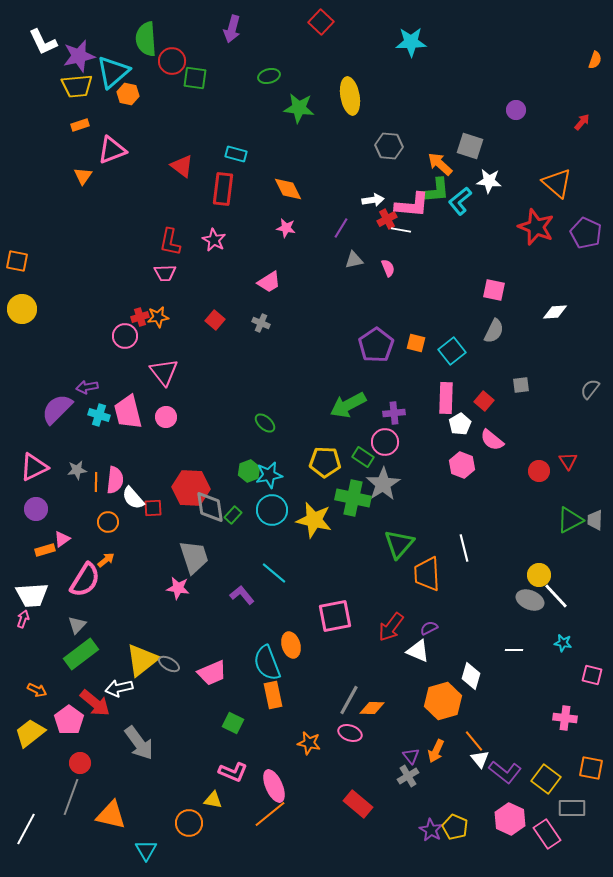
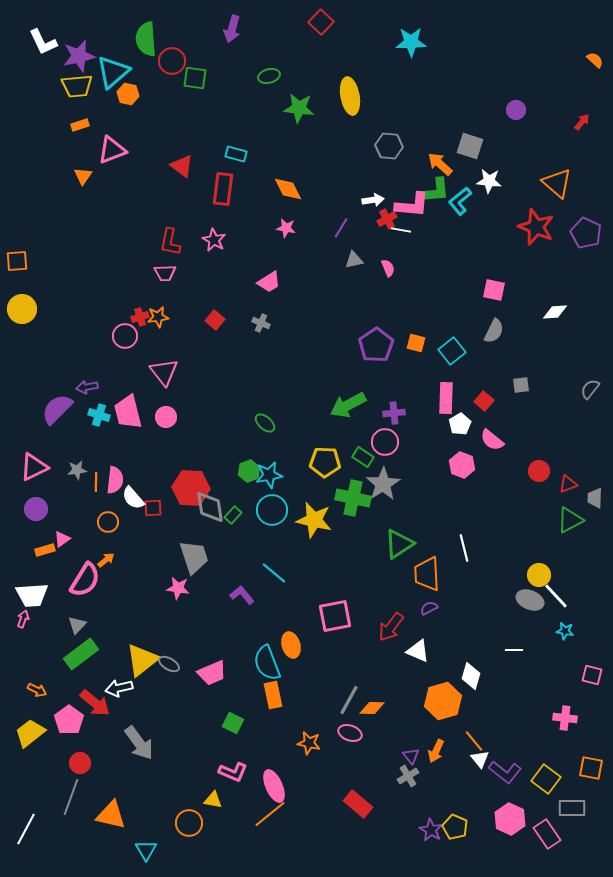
orange semicircle at (595, 60): rotated 66 degrees counterclockwise
orange square at (17, 261): rotated 15 degrees counterclockwise
red triangle at (568, 461): moved 23 px down; rotated 42 degrees clockwise
gray trapezoid at (595, 520): moved 22 px up
green triangle at (399, 544): rotated 16 degrees clockwise
purple semicircle at (429, 628): moved 20 px up
cyan star at (563, 643): moved 2 px right, 12 px up
